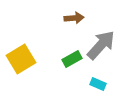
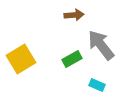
brown arrow: moved 3 px up
gray arrow: rotated 80 degrees counterclockwise
cyan rectangle: moved 1 px left, 1 px down
